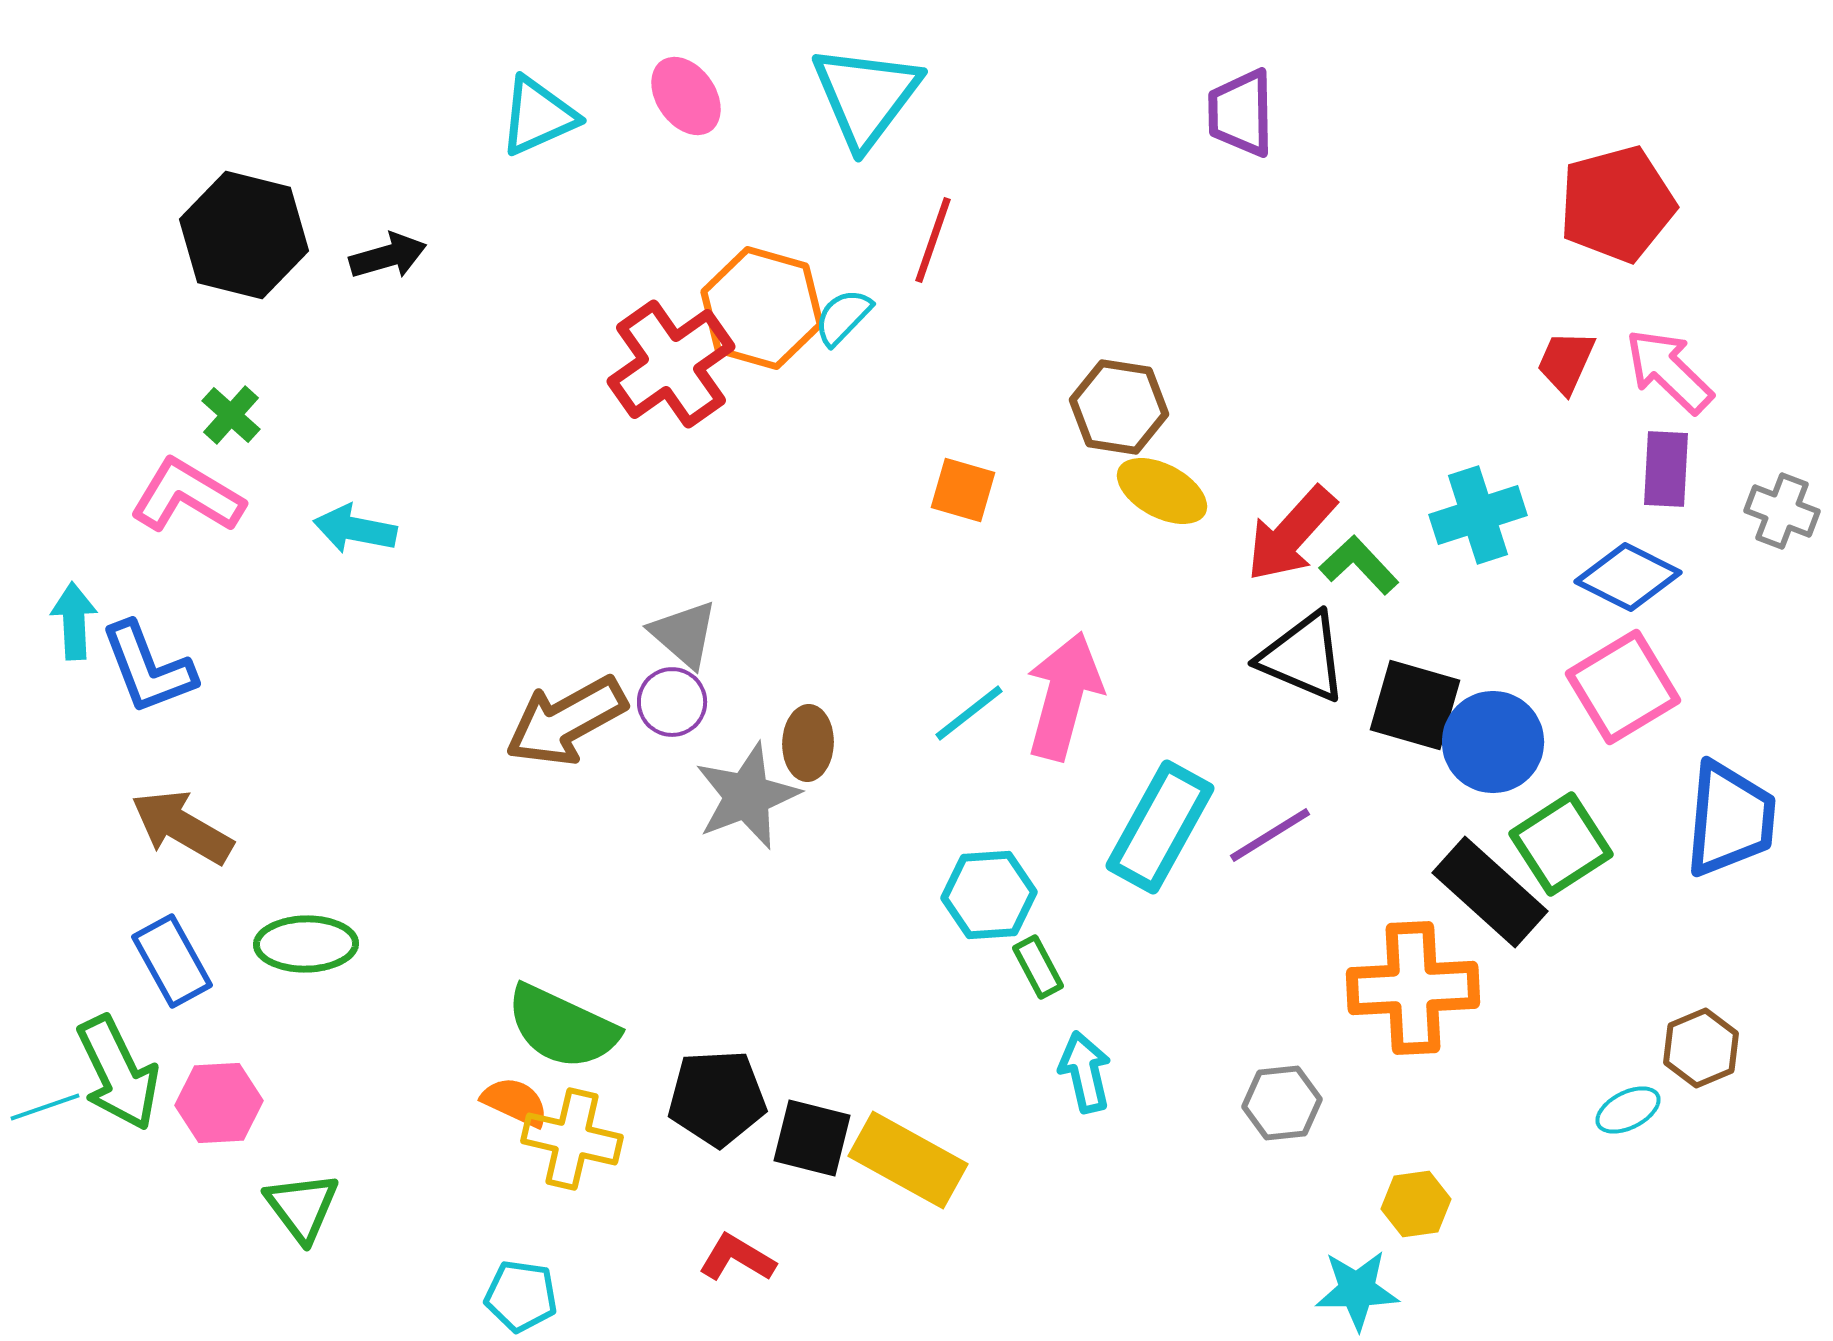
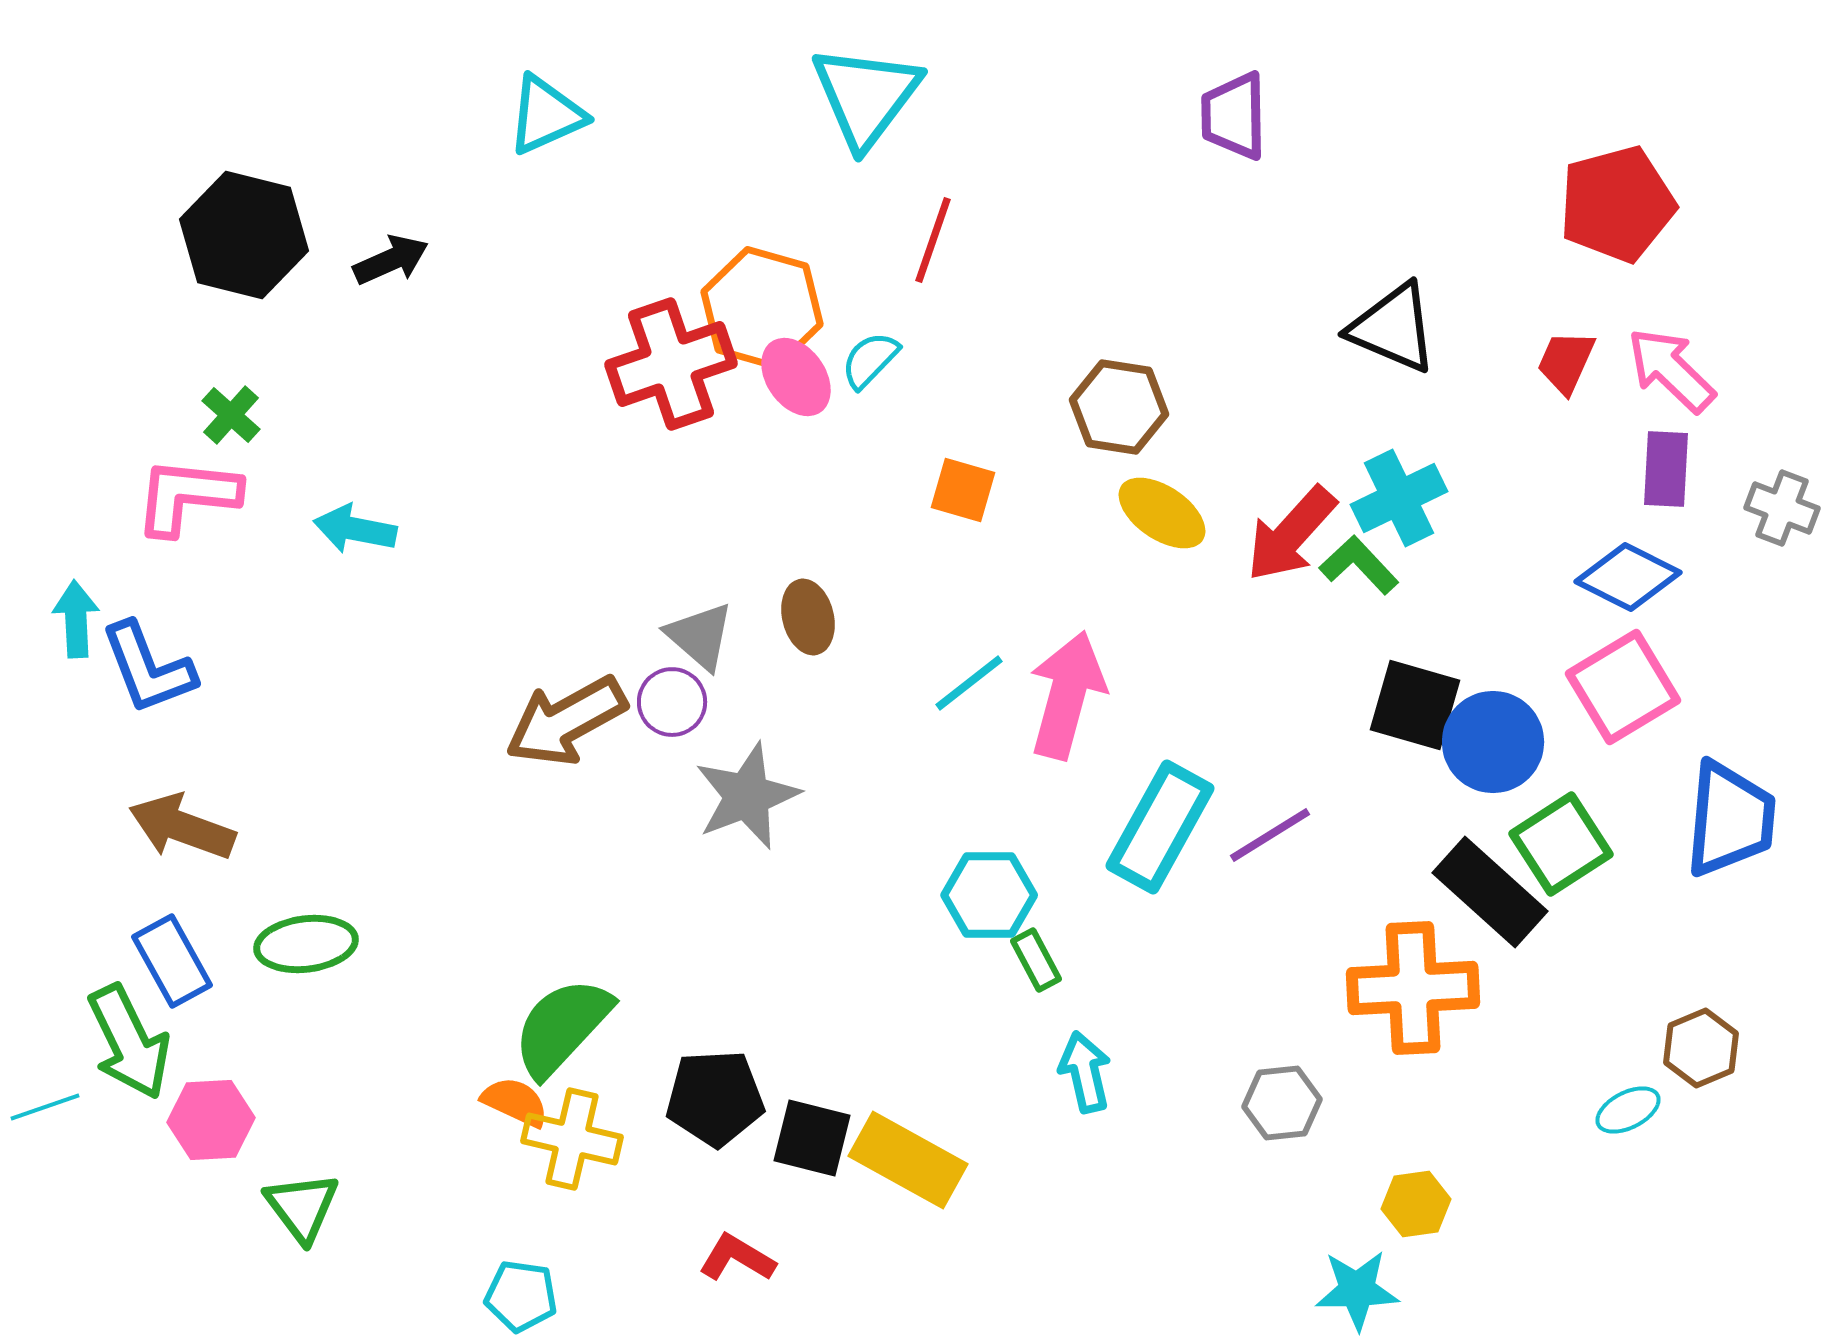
pink ellipse at (686, 96): moved 110 px right, 281 px down
purple trapezoid at (1241, 113): moved 7 px left, 3 px down
cyan triangle at (538, 116): moved 8 px right, 1 px up
black arrow at (388, 256): moved 3 px right, 4 px down; rotated 8 degrees counterclockwise
cyan semicircle at (843, 317): moved 27 px right, 43 px down
red cross at (671, 364): rotated 16 degrees clockwise
pink arrow at (1669, 371): moved 2 px right, 1 px up
yellow ellipse at (1162, 491): moved 22 px down; rotated 6 degrees clockwise
pink L-shape at (187, 496): rotated 25 degrees counterclockwise
gray cross at (1782, 511): moved 3 px up
cyan cross at (1478, 515): moved 79 px left, 17 px up; rotated 8 degrees counterclockwise
cyan arrow at (74, 621): moved 2 px right, 2 px up
gray triangle at (684, 634): moved 16 px right, 2 px down
black triangle at (1303, 657): moved 90 px right, 329 px up
pink arrow at (1064, 696): moved 3 px right, 1 px up
cyan line at (969, 713): moved 30 px up
brown ellipse at (808, 743): moved 126 px up; rotated 16 degrees counterclockwise
brown arrow at (182, 827): rotated 10 degrees counterclockwise
cyan hexagon at (989, 895): rotated 4 degrees clockwise
green ellipse at (306, 944): rotated 6 degrees counterclockwise
green rectangle at (1038, 967): moved 2 px left, 7 px up
green semicircle at (562, 1027): rotated 108 degrees clockwise
green arrow at (118, 1073): moved 11 px right, 31 px up
black pentagon at (717, 1098): moved 2 px left
pink hexagon at (219, 1103): moved 8 px left, 17 px down
